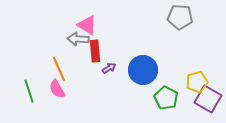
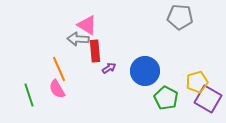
blue circle: moved 2 px right, 1 px down
green line: moved 4 px down
